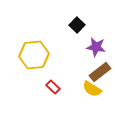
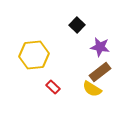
purple star: moved 4 px right
